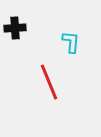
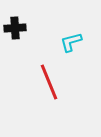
cyan L-shape: rotated 110 degrees counterclockwise
